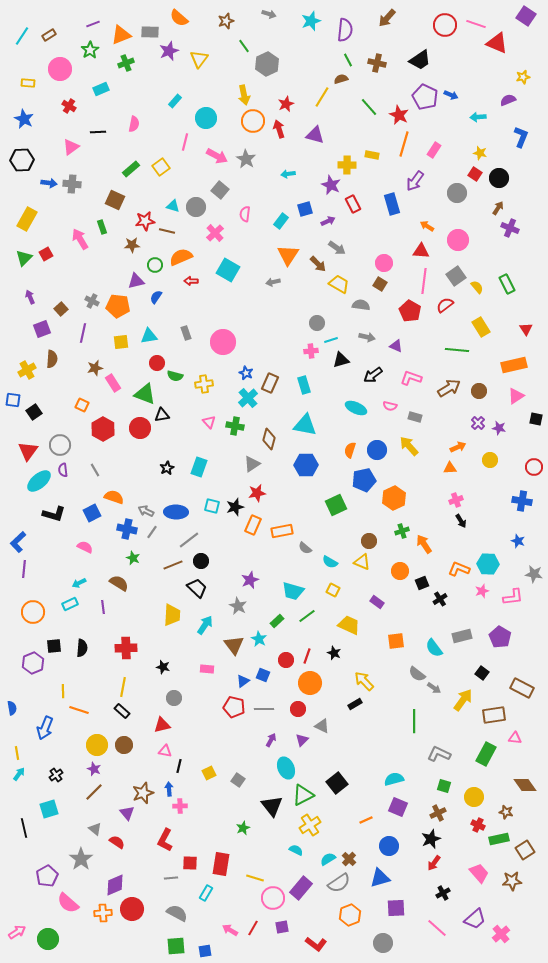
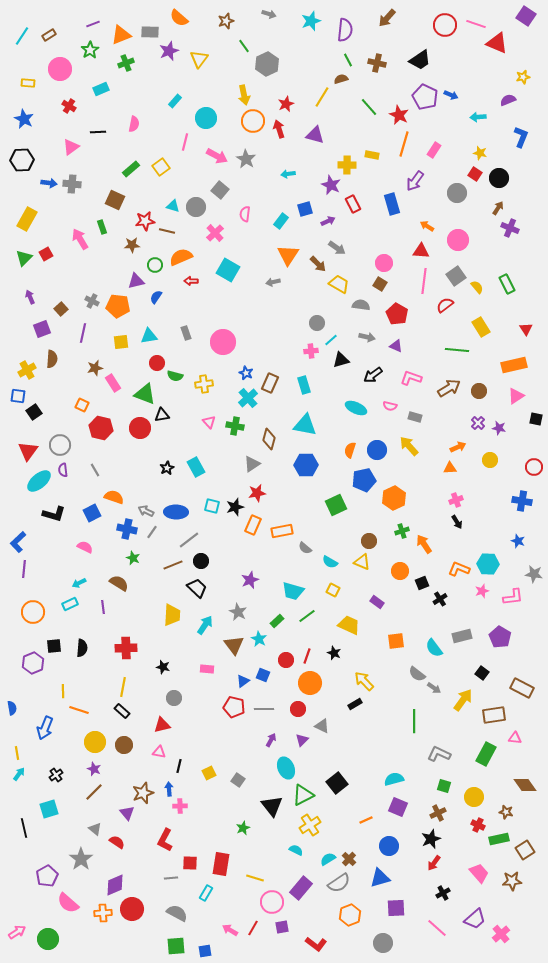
red pentagon at (410, 311): moved 13 px left, 3 px down
cyan line at (331, 340): rotated 24 degrees counterclockwise
blue square at (13, 400): moved 5 px right, 4 px up
red hexagon at (103, 429): moved 2 px left, 1 px up; rotated 15 degrees counterclockwise
cyan rectangle at (199, 467): moved 3 px left; rotated 48 degrees counterclockwise
black arrow at (461, 521): moved 4 px left, 1 px down
gray star at (238, 606): moved 6 px down
yellow circle at (97, 745): moved 2 px left, 3 px up
pink triangle at (165, 751): moved 6 px left, 1 px down
pink circle at (273, 898): moved 1 px left, 4 px down
